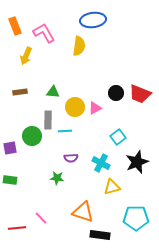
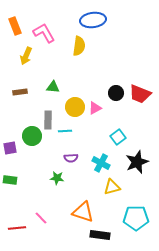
green triangle: moved 5 px up
